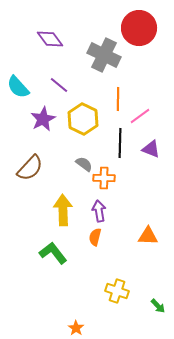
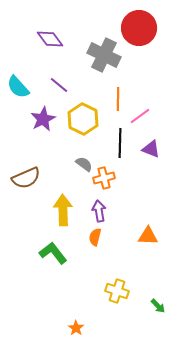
brown semicircle: moved 4 px left, 10 px down; rotated 24 degrees clockwise
orange cross: rotated 15 degrees counterclockwise
